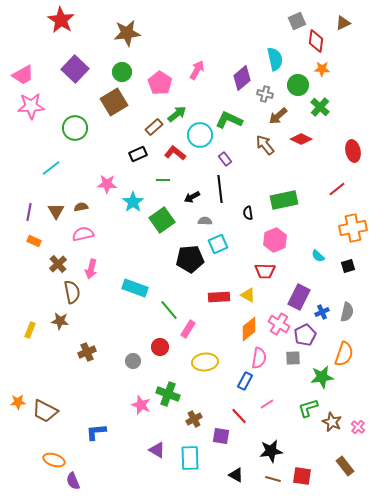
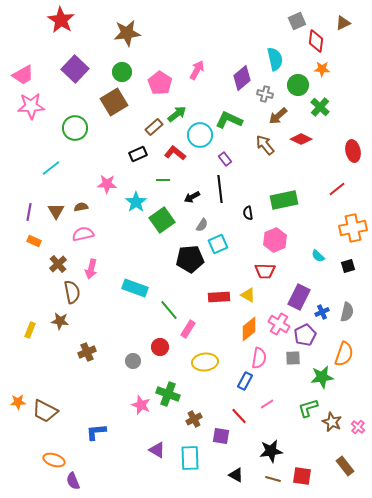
cyan star at (133, 202): moved 3 px right
gray semicircle at (205, 221): moved 3 px left, 4 px down; rotated 120 degrees clockwise
